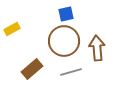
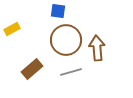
blue square: moved 8 px left, 3 px up; rotated 21 degrees clockwise
brown circle: moved 2 px right, 1 px up
